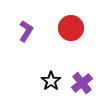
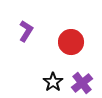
red circle: moved 14 px down
black star: moved 2 px right, 1 px down
